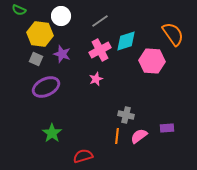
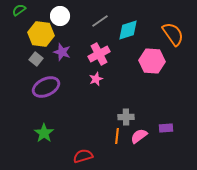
green semicircle: rotated 120 degrees clockwise
white circle: moved 1 px left
yellow hexagon: moved 1 px right
cyan diamond: moved 2 px right, 11 px up
pink cross: moved 1 px left, 4 px down
purple star: moved 2 px up
gray square: rotated 16 degrees clockwise
gray cross: moved 2 px down; rotated 14 degrees counterclockwise
purple rectangle: moved 1 px left
green star: moved 8 px left
